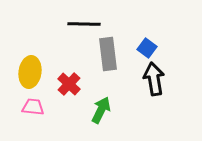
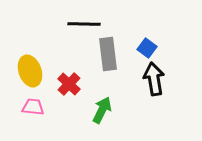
yellow ellipse: moved 1 px up; rotated 28 degrees counterclockwise
green arrow: moved 1 px right
